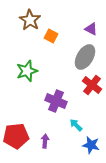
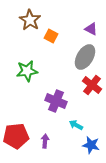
green star: rotated 10 degrees clockwise
cyan arrow: rotated 16 degrees counterclockwise
